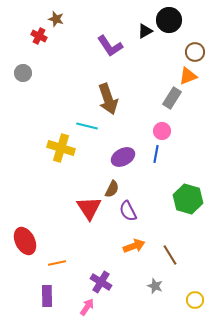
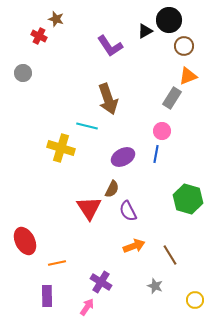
brown circle: moved 11 px left, 6 px up
